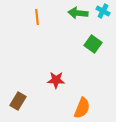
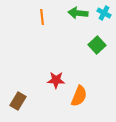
cyan cross: moved 1 px right, 2 px down
orange line: moved 5 px right
green square: moved 4 px right, 1 px down; rotated 12 degrees clockwise
orange semicircle: moved 3 px left, 12 px up
